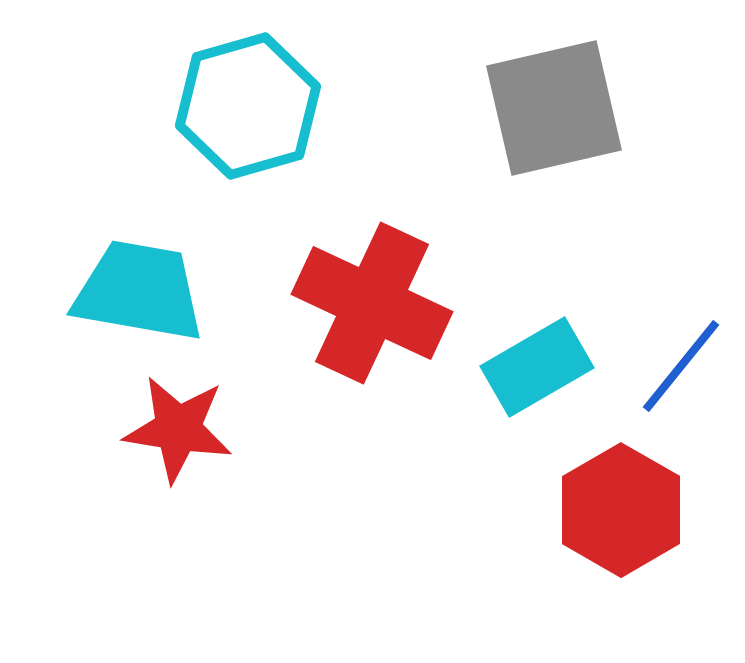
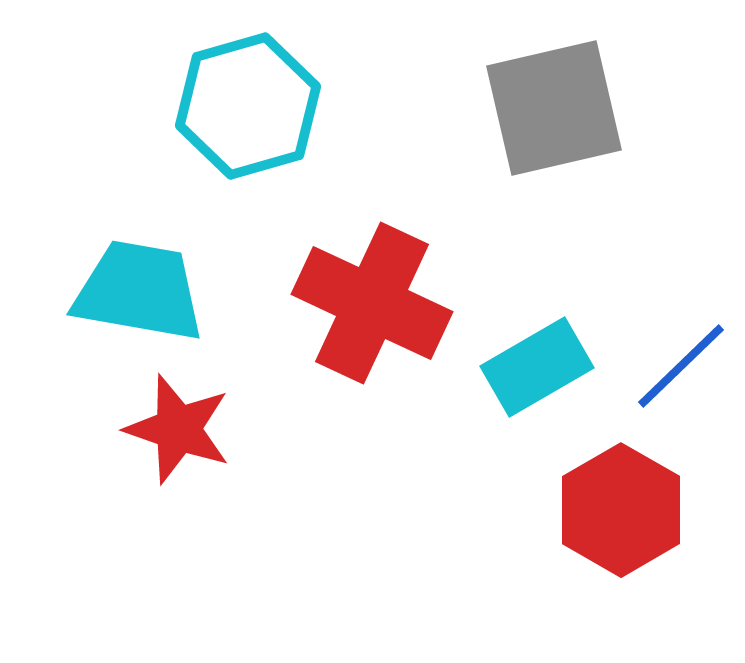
blue line: rotated 7 degrees clockwise
red star: rotated 10 degrees clockwise
